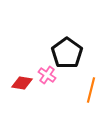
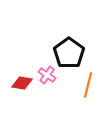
black pentagon: moved 2 px right
orange line: moved 3 px left, 5 px up
